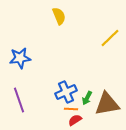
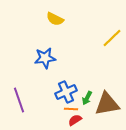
yellow semicircle: moved 4 px left, 3 px down; rotated 138 degrees clockwise
yellow line: moved 2 px right
blue star: moved 25 px right
